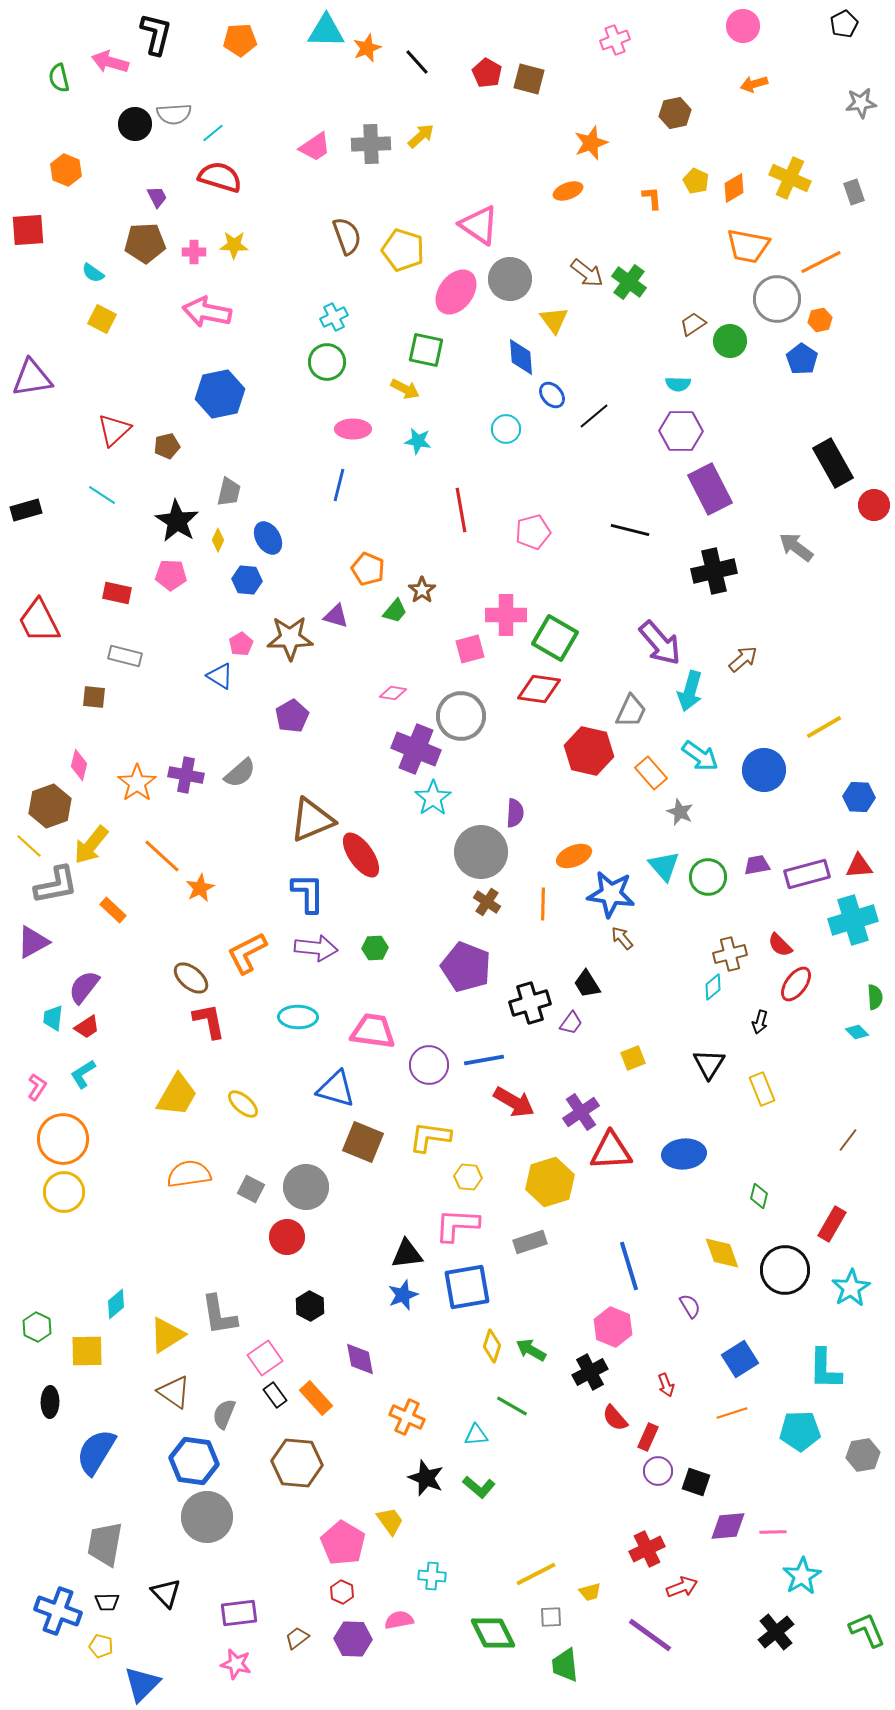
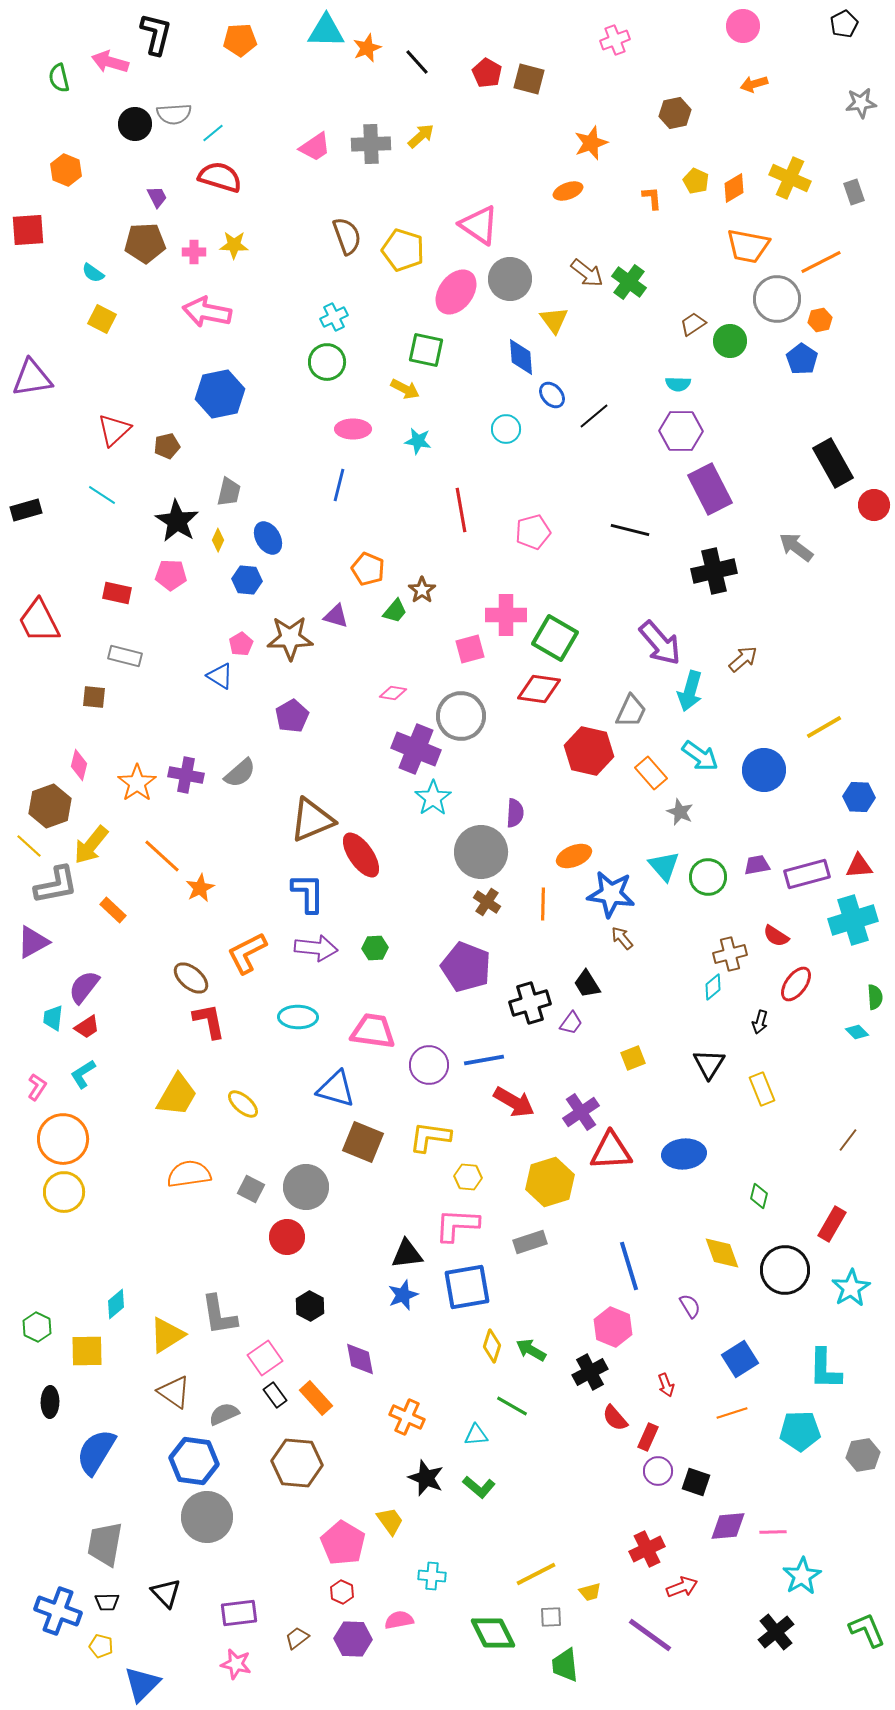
red semicircle at (780, 945): moved 4 px left, 9 px up; rotated 12 degrees counterclockwise
gray semicircle at (224, 1414): rotated 44 degrees clockwise
